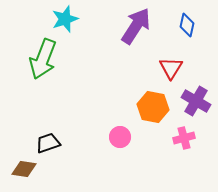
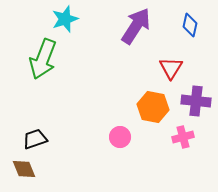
blue diamond: moved 3 px right
purple cross: rotated 24 degrees counterclockwise
pink cross: moved 1 px left, 1 px up
black trapezoid: moved 13 px left, 4 px up
brown diamond: rotated 60 degrees clockwise
